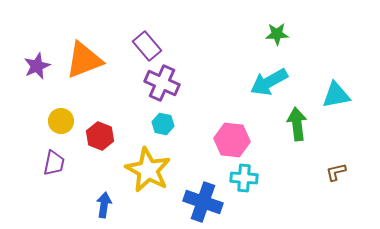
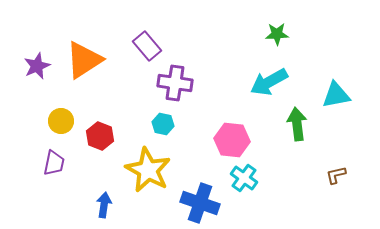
orange triangle: rotated 12 degrees counterclockwise
purple cross: moved 13 px right; rotated 16 degrees counterclockwise
brown L-shape: moved 3 px down
cyan cross: rotated 32 degrees clockwise
blue cross: moved 3 px left, 1 px down
